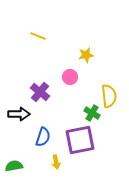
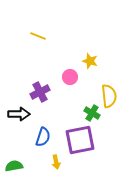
yellow star: moved 4 px right, 6 px down; rotated 28 degrees clockwise
purple cross: rotated 24 degrees clockwise
